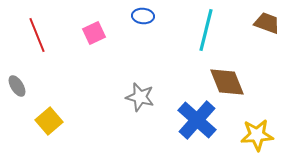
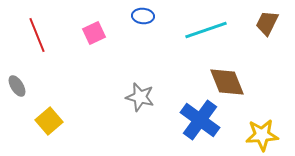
brown trapezoid: rotated 84 degrees counterclockwise
cyan line: rotated 57 degrees clockwise
blue cross: moved 3 px right; rotated 6 degrees counterclockwise
yellow star: moved 5 px right
